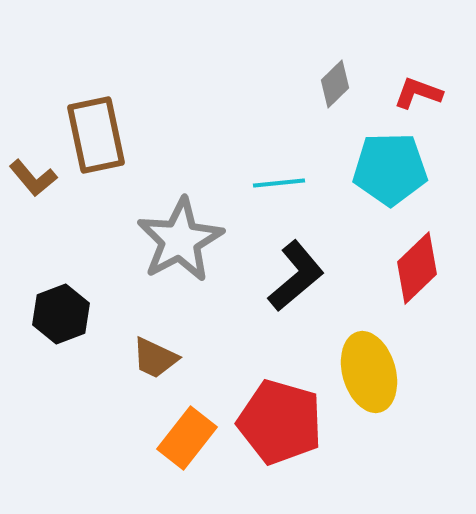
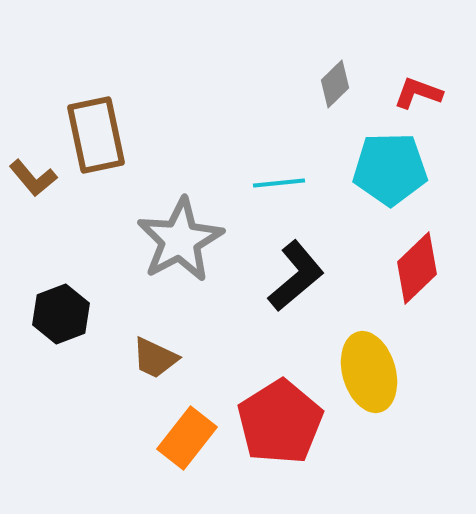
red pentagon: rotated 24 degrees clockwise
